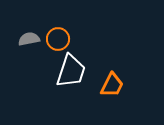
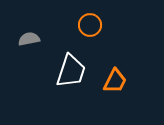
orange circle: moved 32 px right, 14 px up
orange trapezoid: moved 3 px right, 4 px up
